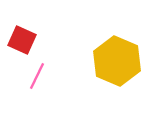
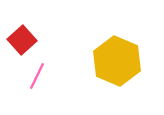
red square: rotated 24 degrees clockwise
